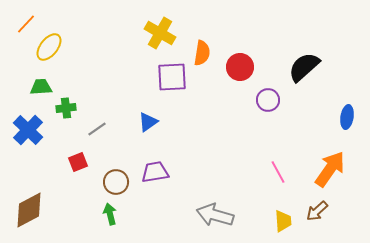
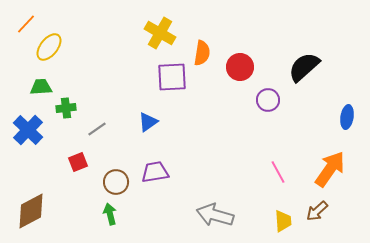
brown diamond: moved 2 px right, 1 px down
